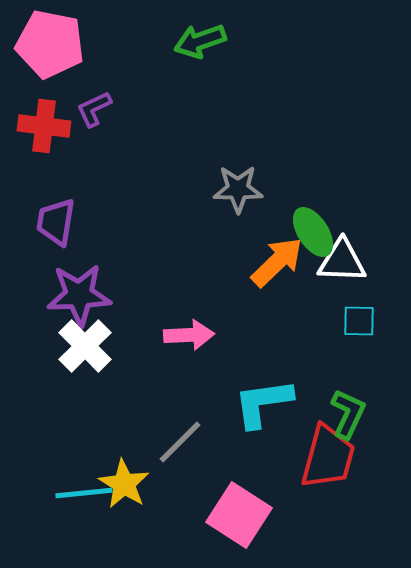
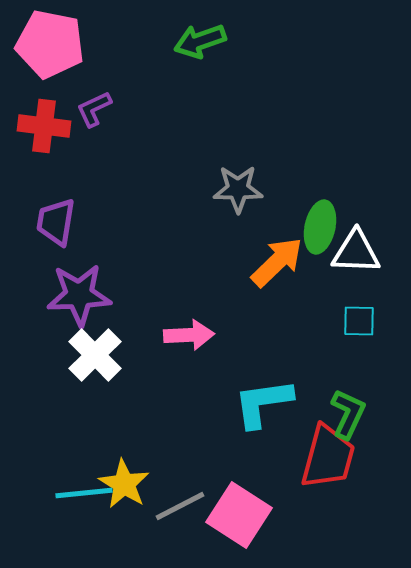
green ellipse: moved 7 px right, 5 px up; rotated 45 degrees clockwise
white triangle: moved 14 px right, 9 px up
white cross: moved 10 px right, 9 px down
gray line: moved 64 px down; rotated 18 degrees clockwise
